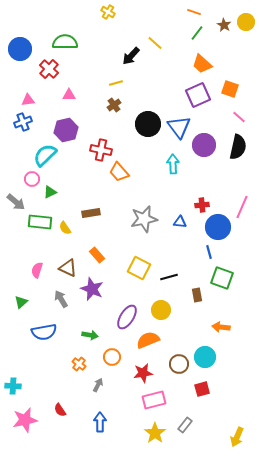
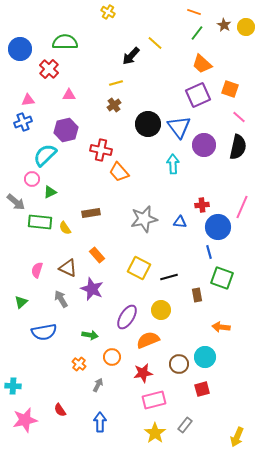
yellow circle at (246, 22): moved 5 px down
